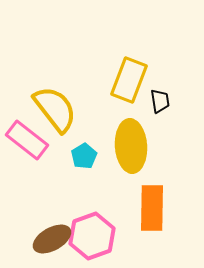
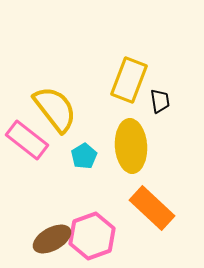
orange rectangle: rotated 48 degrees counterclockwise
